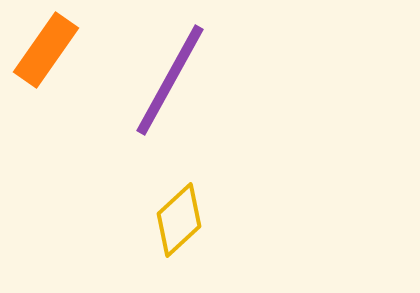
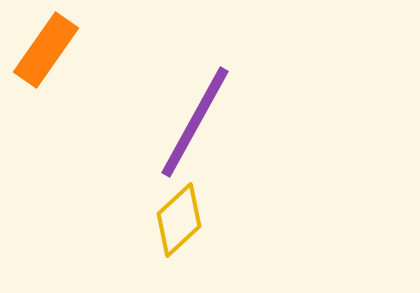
purple line: moved 25 px right, 42 px down
